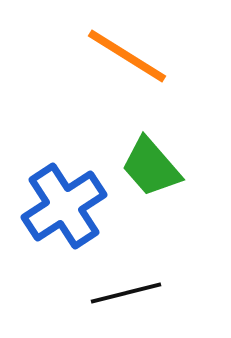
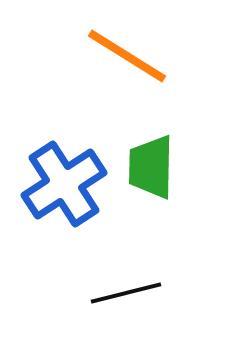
green trapezoid: rotated 42 degrees clockwise
blue cross: moved 22 px up
